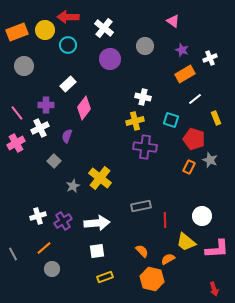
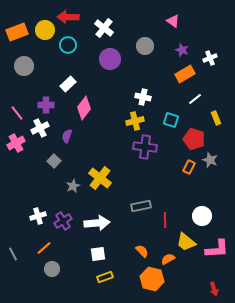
white square at (97, 251): moved 1 px right, 3 px down
